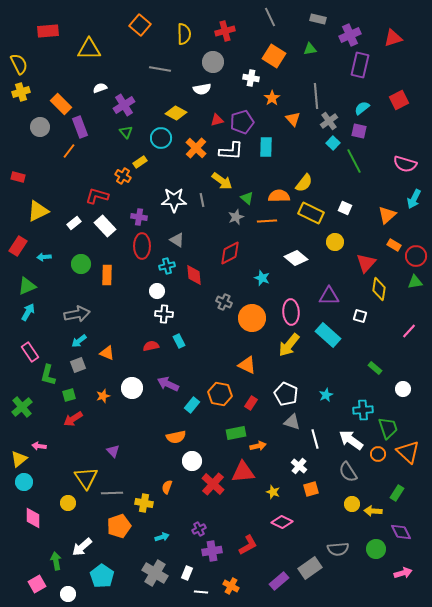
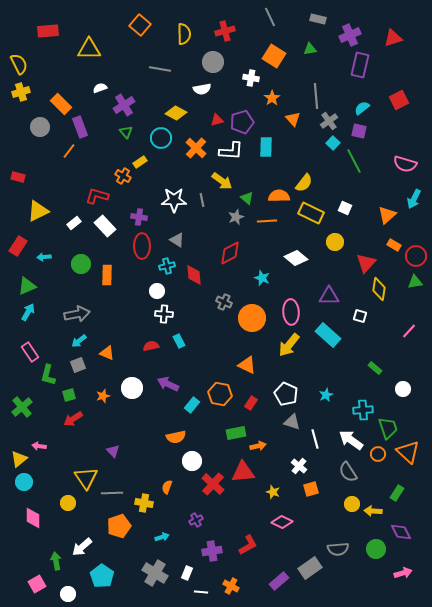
purple cross at (199, 529): moved 3 px left, 9 px up
